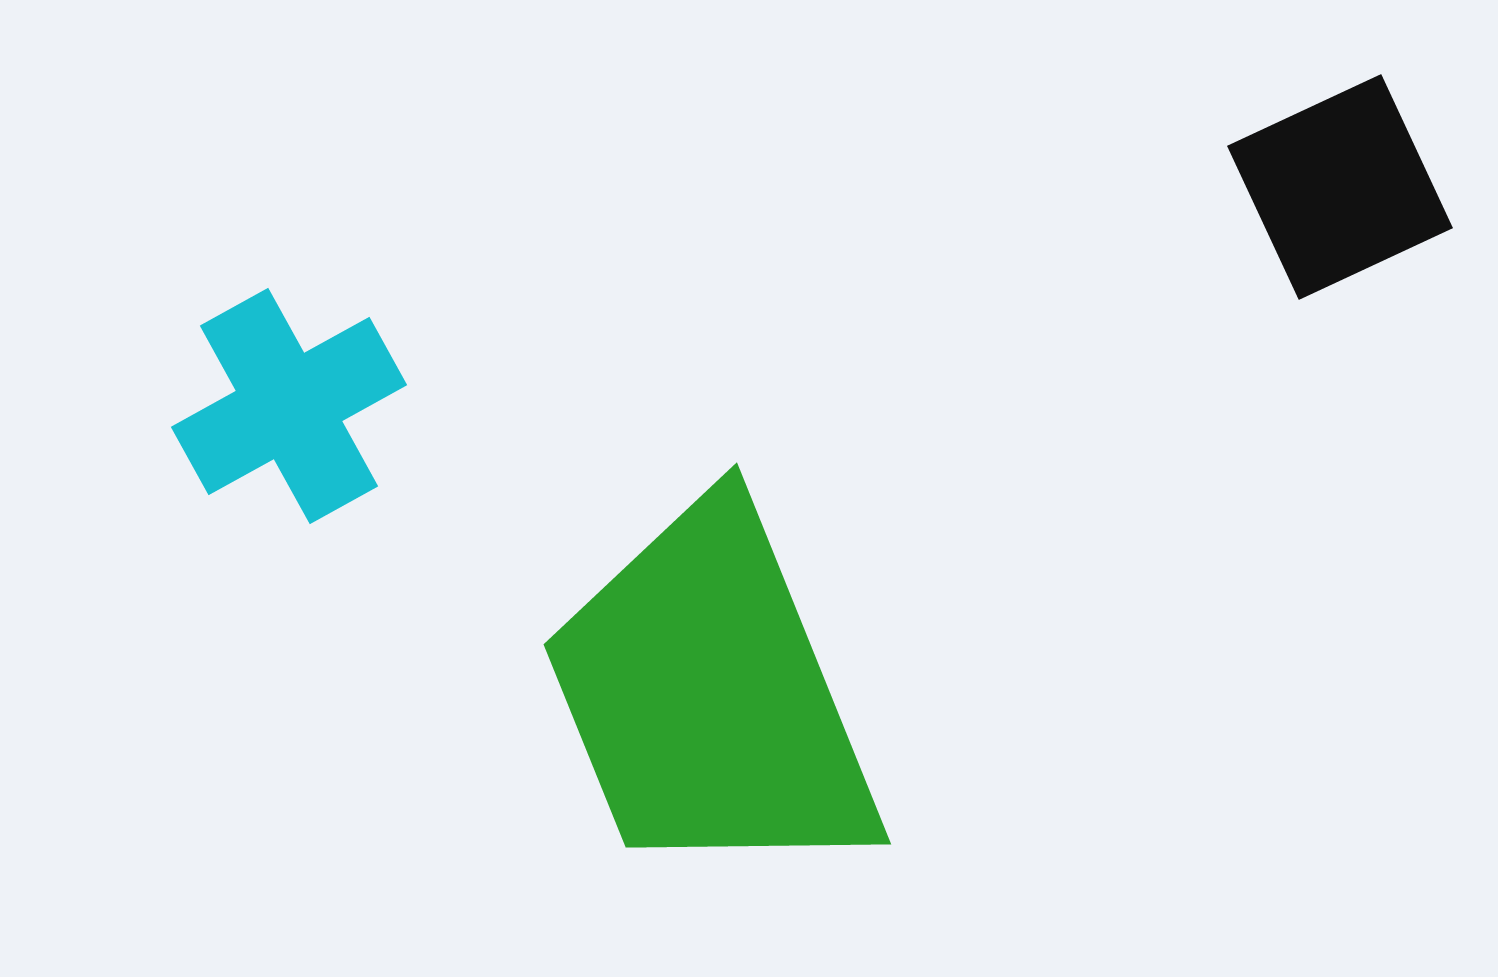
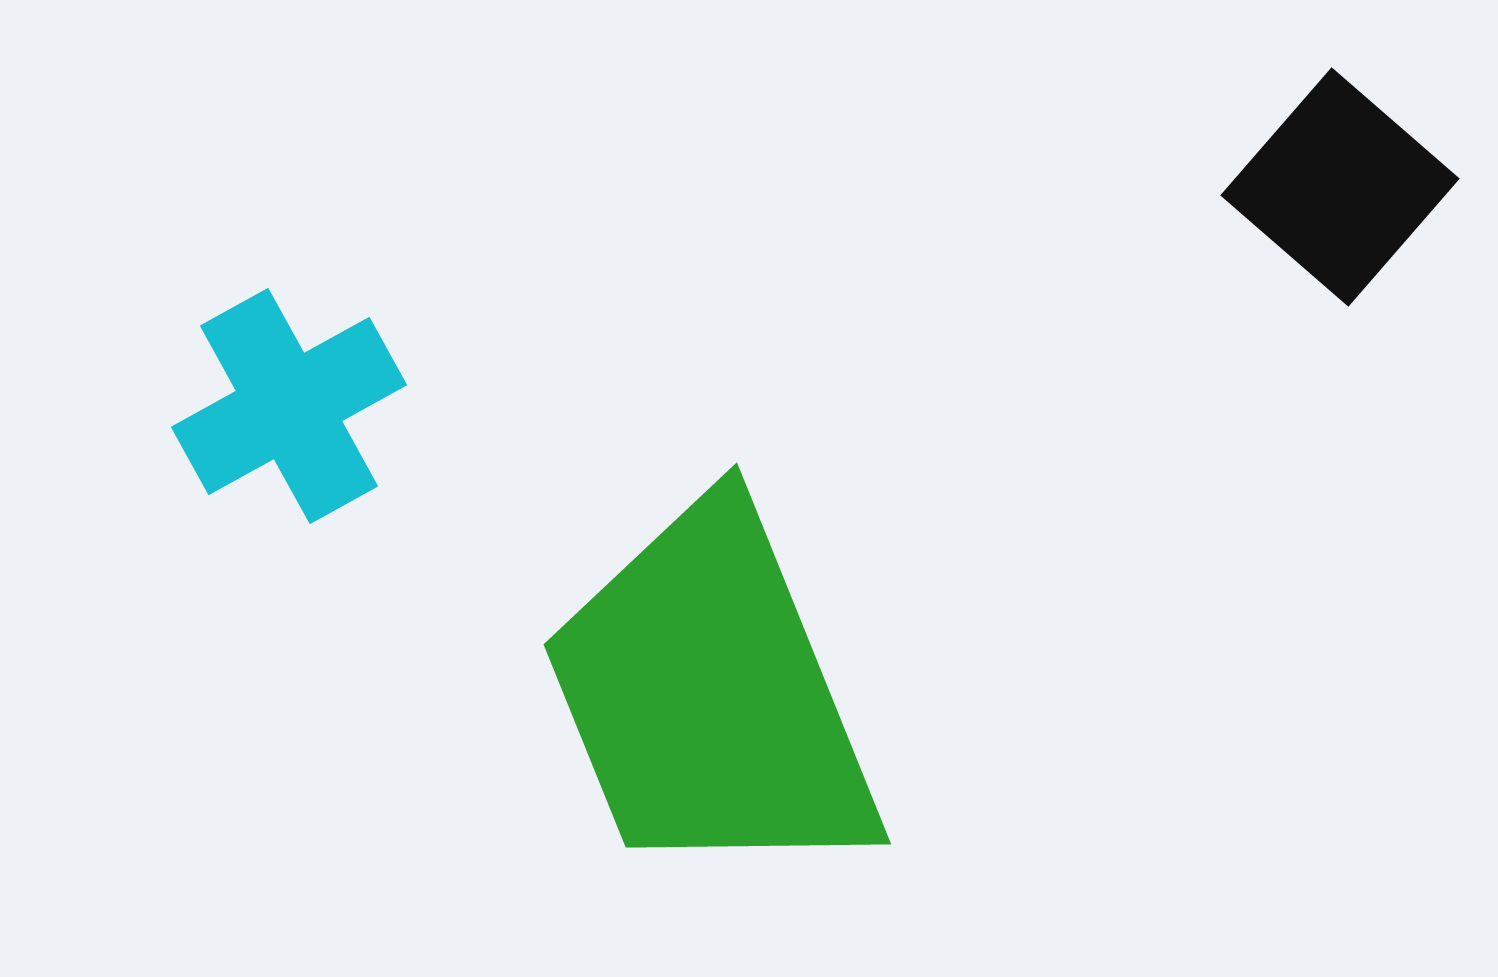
black square: rotated 24 degrees counterclockwise
